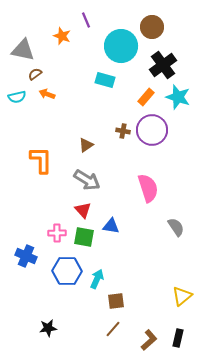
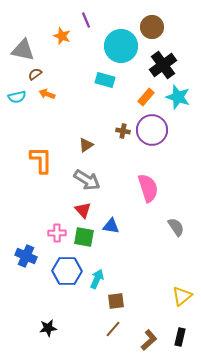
black rectangle: moved 2 px right, 1 px up
